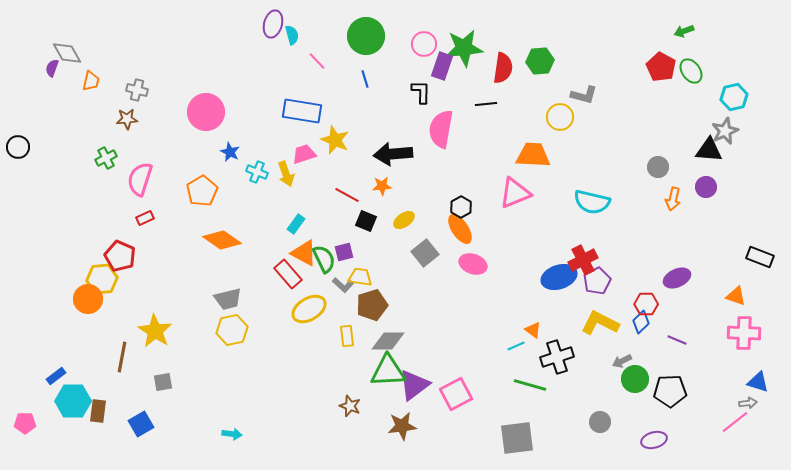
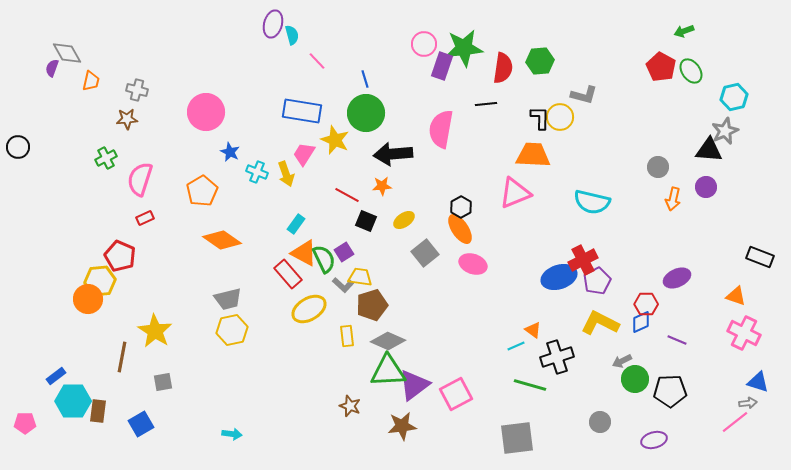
green circle at (366, 36): moved 77 px down
black L-shape at (421, 92): moved 119 px right, 26 px down
pink trapezoid at (304, 154): rotated 40 degrees counterclockwise
purple square at (344, 252): rotated 18 degrees counterclockwise
yellow hexagon at (102, 279): moved 2 px left, 2 px down
blue diamond at (641, 322): rotated 20 degrees clockwise
pink cross at (744, 333): rotated 24 degrees clockwise
gray diamond at (388, 341): rotated 24 degrees clockwise
